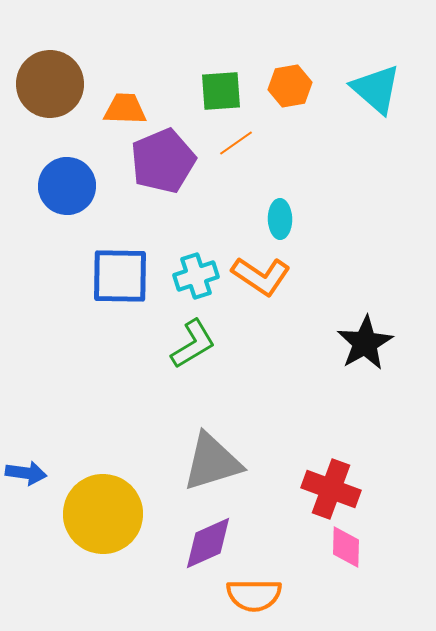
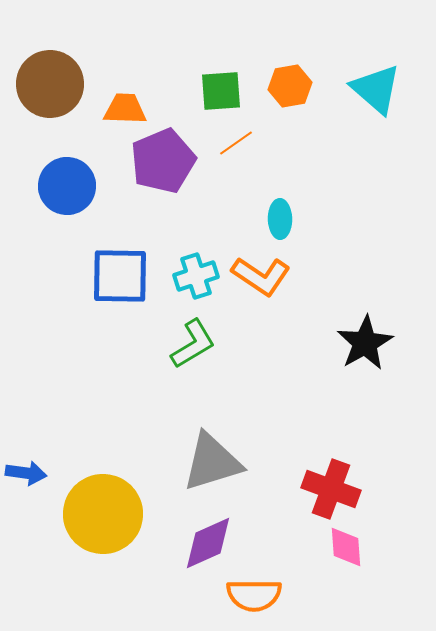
pink diamond: rotated 6 degrees counterclockwise
